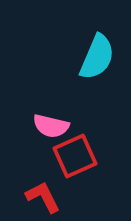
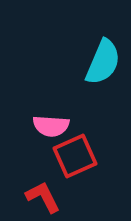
cyan semicircle: moved 6 px right, 5 px down
pink semicircle: rotated 9 degrees counterclockwise
